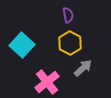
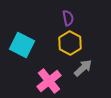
purple semicircle: moved 3 px down
cyan square: rotated 15 degrees counterclockwise
pink cross: moved 2 px right, 1 px up
